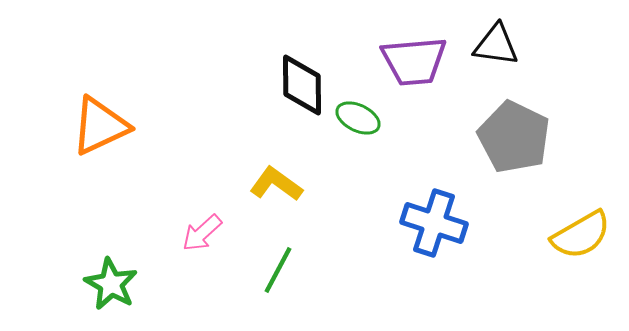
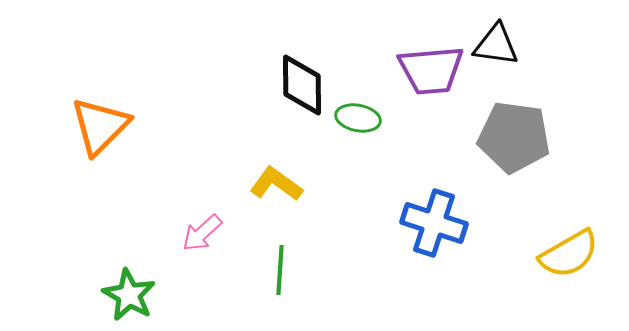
purple trapezoid: moved 17 px right, 9 px down
green ellipse: rotated 15 degrees counterclockwise
orange triangle: rotated 20 degrees counterclockwise
gray pentagon: rotated 18 degrees counterclockwise
yellow semicircle: moved 12 px left, 19 px down
green line: moved 2 px right; rotated 24 degrees counterclockwise
green star: moved 18 px right, 11 px down
